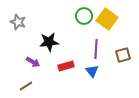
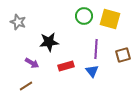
yellow square: moved 3 px right; rotated 20 degrees counterclockwise
purple arrow: moved 1 px left, 1 px down
